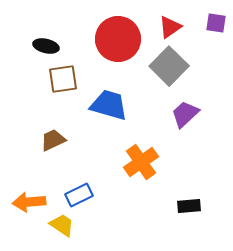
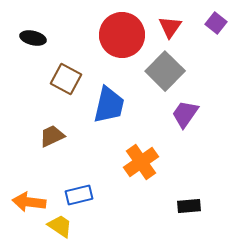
purple square: rotated 30 degrees clockwise
red triangle: rotated 20 degrees counterclockwise
red circle: moved 4 px right, 4 px up
black ellipse: moved 13 px left, 8 px up
gray square: moved 4 px left, 5 px down
brown square: moved 3 px right; rotated 36 degrees clockwise
blue trapezoid: rotated 87 degrees clockwise
purple trapezoid: rotated 12 degrees counterclockwise
brown trapezoid: moved 1 px left, 4 px up
blue rectangle: rotated 12 degrees clockwise
orange arrow: rotated 12 degrees clockwise
yellow trapezoid: moved 2 px left, 1 px down
